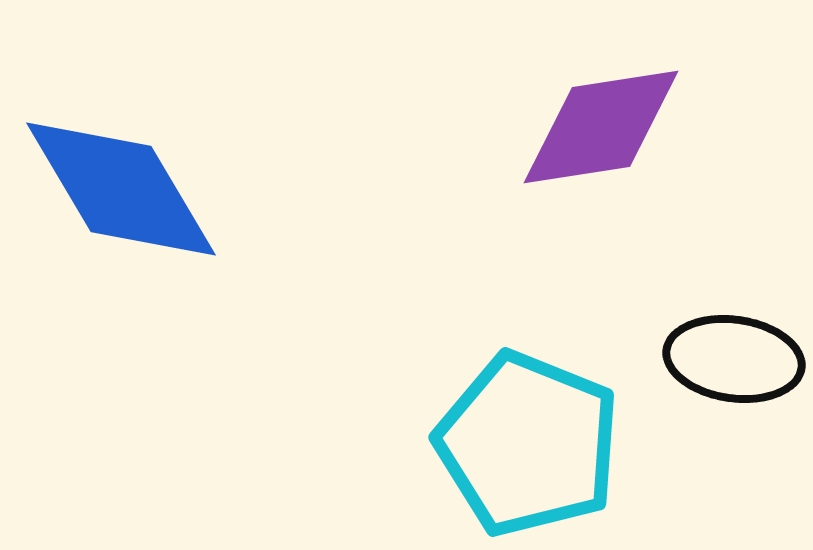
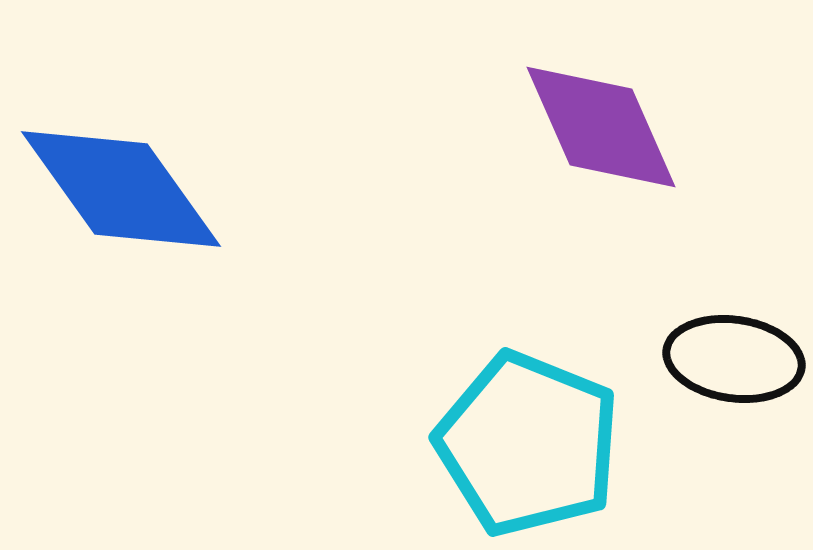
purple diamond: rotated 75 degrees clockwise
blue diamond: rotated 5 degrees counterclockwise
